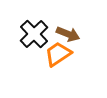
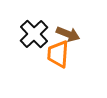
orange trapezoid: rotated 52 degrees counterclockwise
